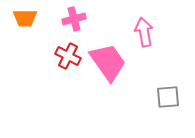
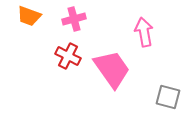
orange trapezoid: moved 4 px right, 2 px up; rotated 20 degrees clockwise
pink trapezoid: moved 4 px right, 7 px down
gray square: rotated 20 degrees clockwise
